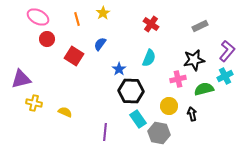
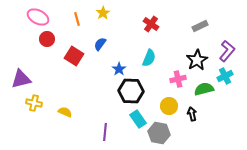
black star: moved 3 px right; rotated 20 degrees counterclockwise
